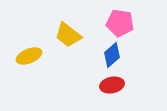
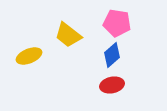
pink pentagon: moved 3 px left
